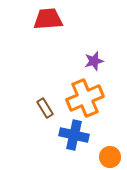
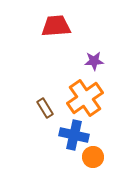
red trapezoid: moved 8 px right, 7 px down
purple star: rotated 12 degrees clockwise
orange cross: rotated 12 degrees counterclockwise
orange circle: moved 17 px left
